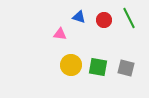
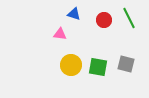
blue triangle: moved 5 px left, 3 px up
gray square: moved 4 px up
